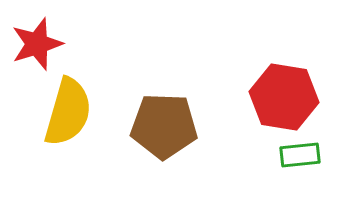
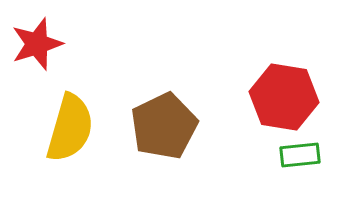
yellow semicircle: moved 2 px right, 16 px down
brown pentagon: rotated 28 degrees counterclockwise
